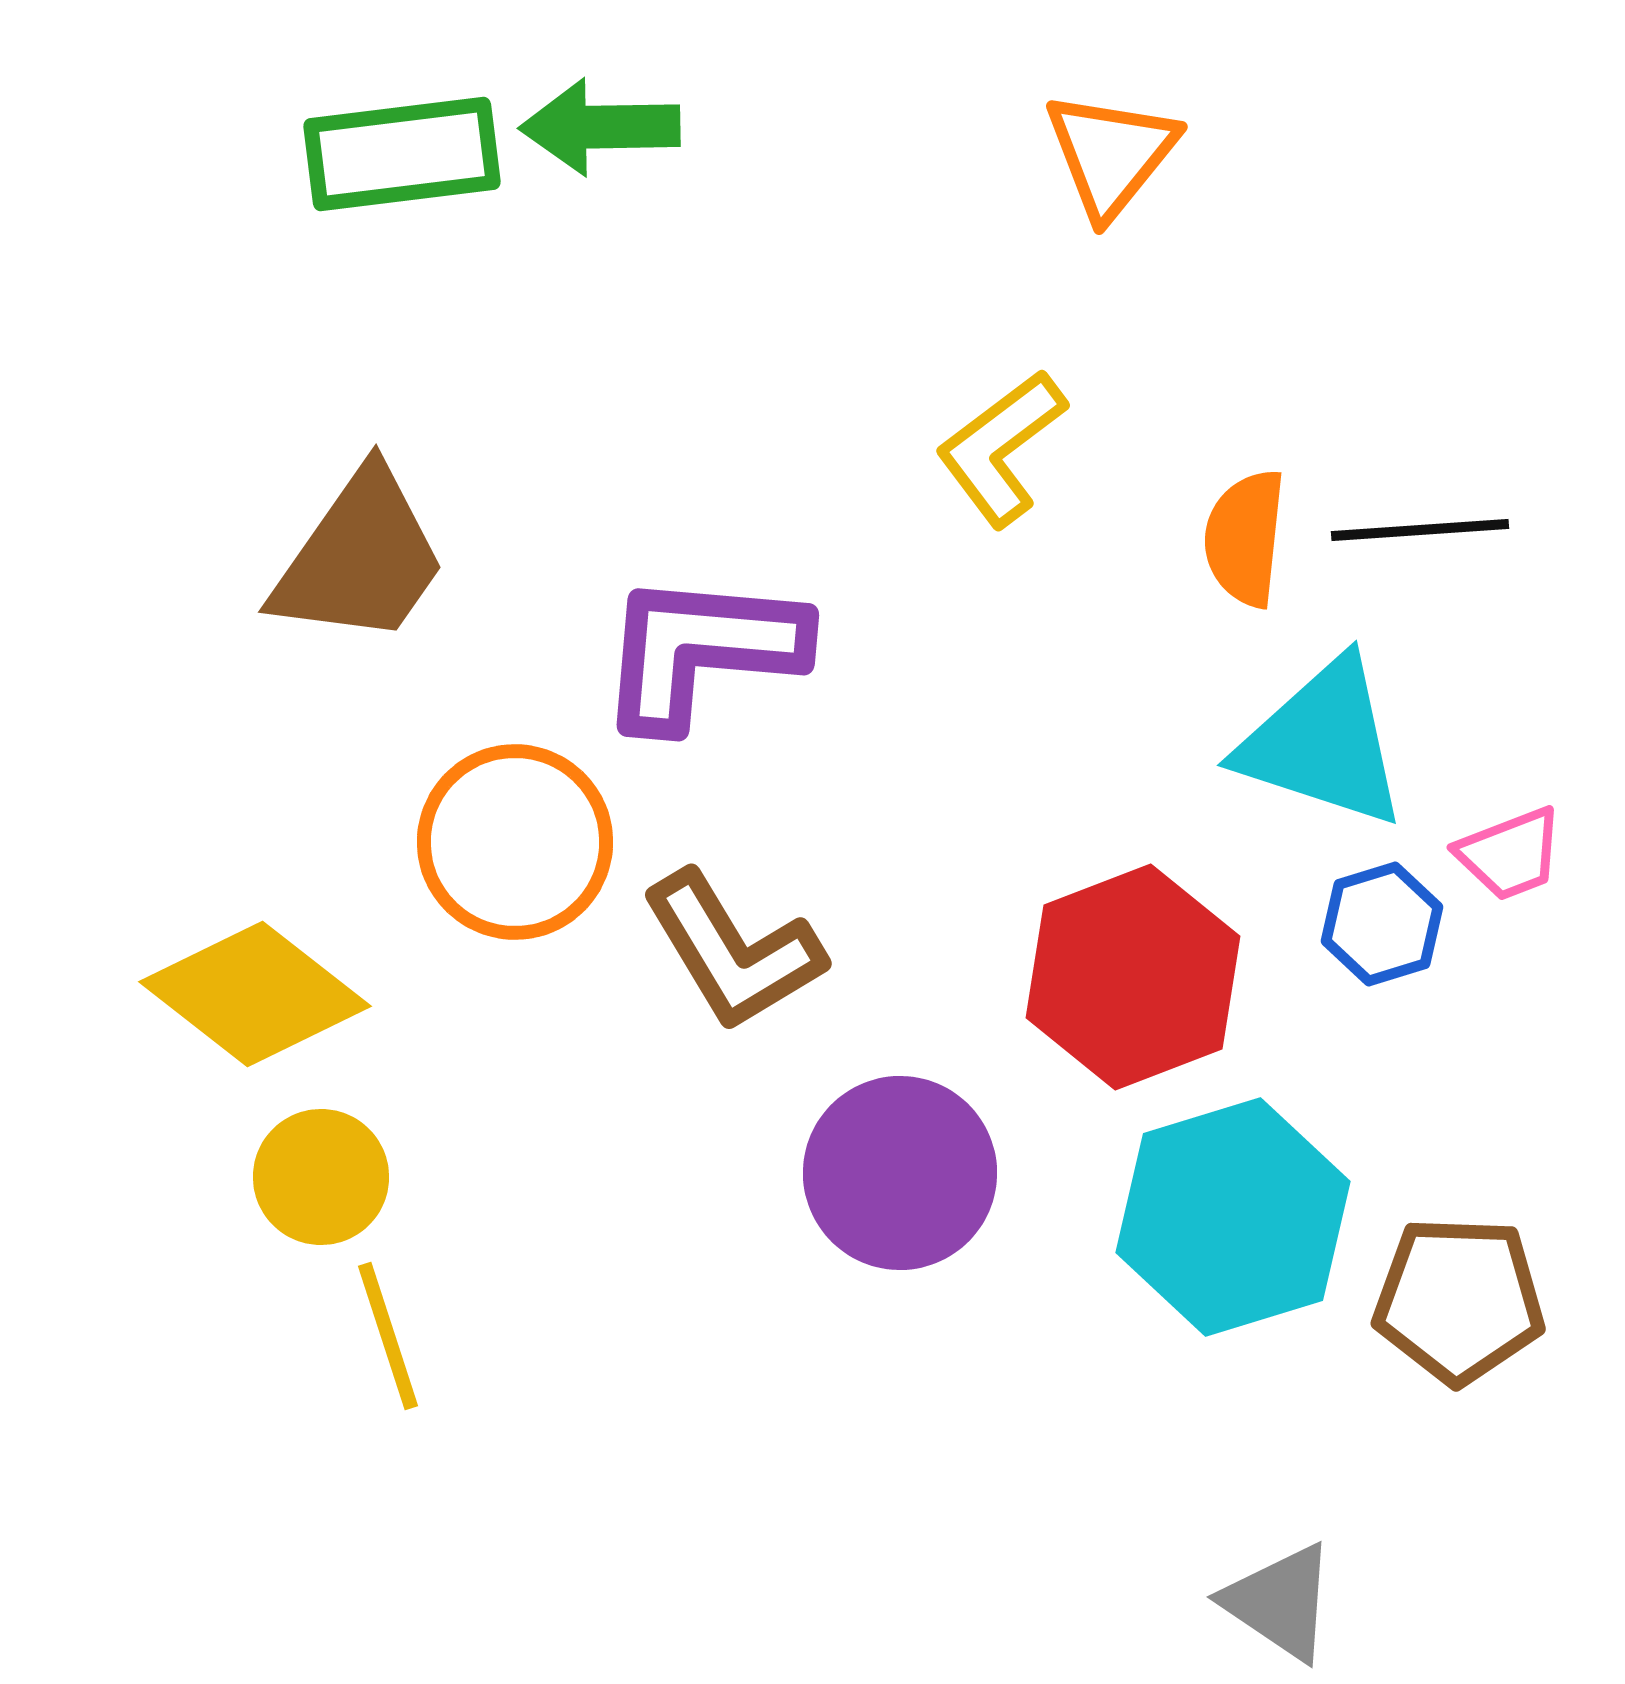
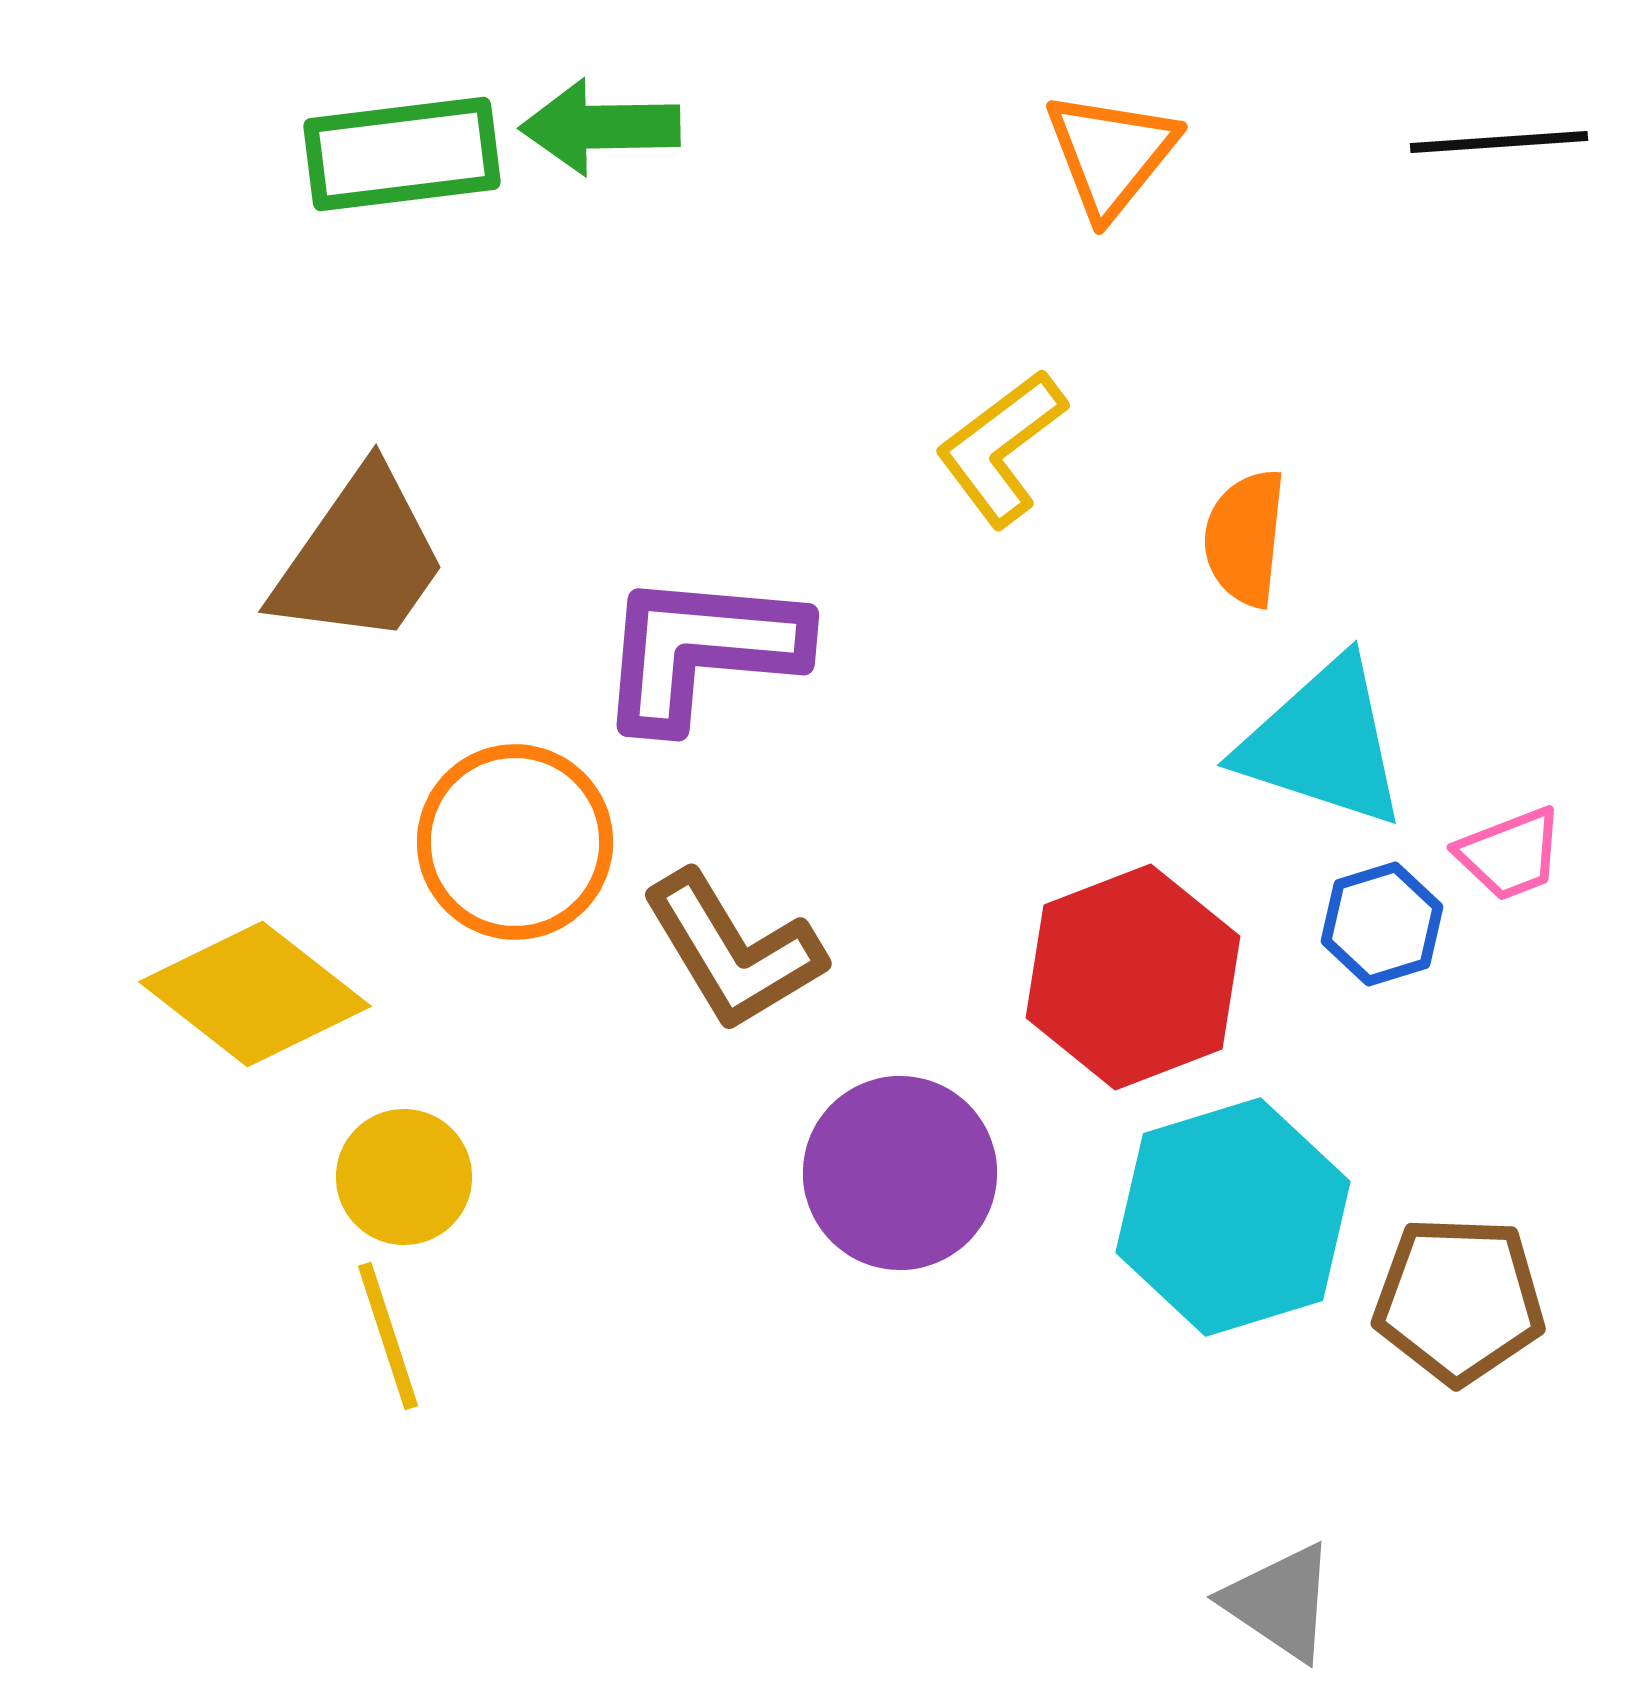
black line: moved 79 px right, 388 px up
yellow circle: moved 83 px right
